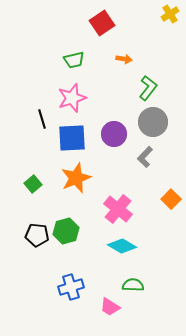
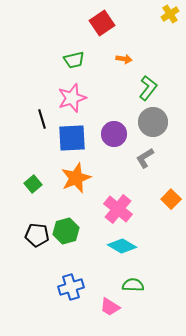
gray L-shape: moved 1 px down; rotated 15 degrees clockwise
